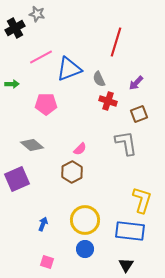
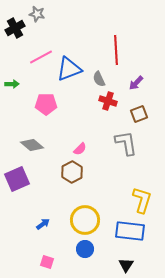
red line: moved 8 px down; rotated 20 degrees counterclockwise
blue arrow: rotated 32 degrees clockwise
